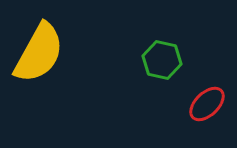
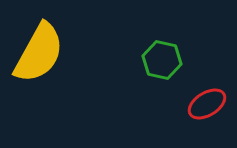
red ellipse: rotated 12 degrees clockwise
